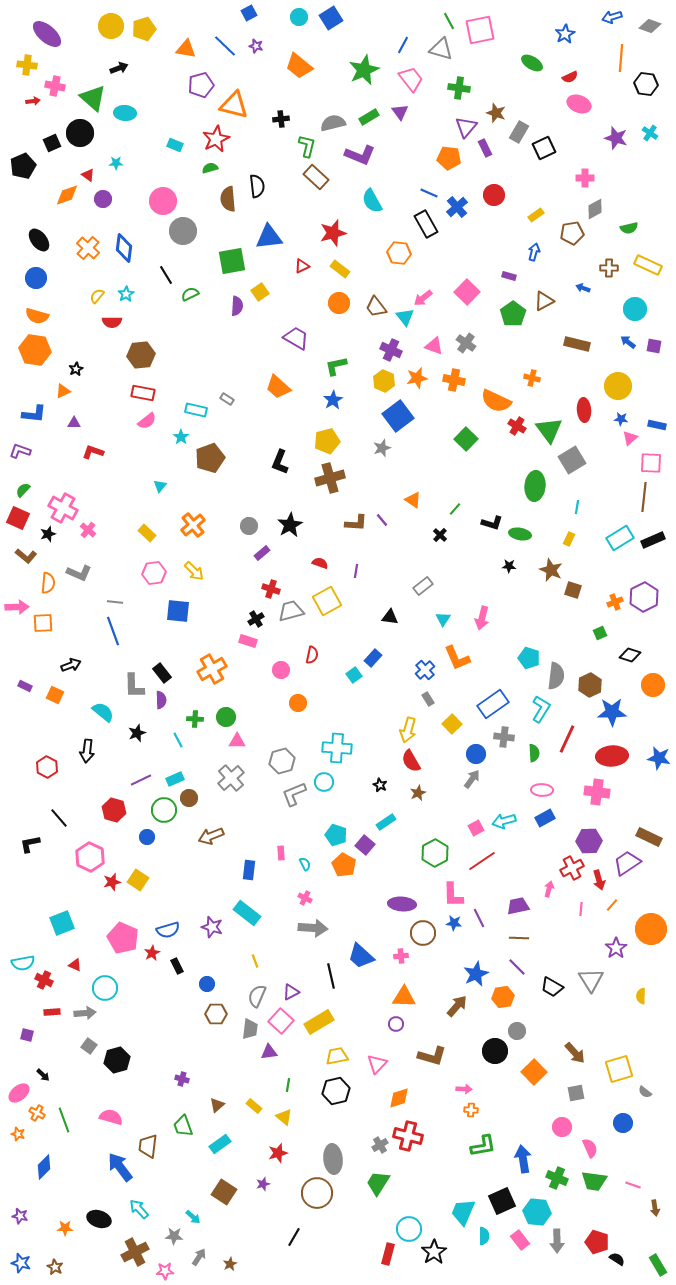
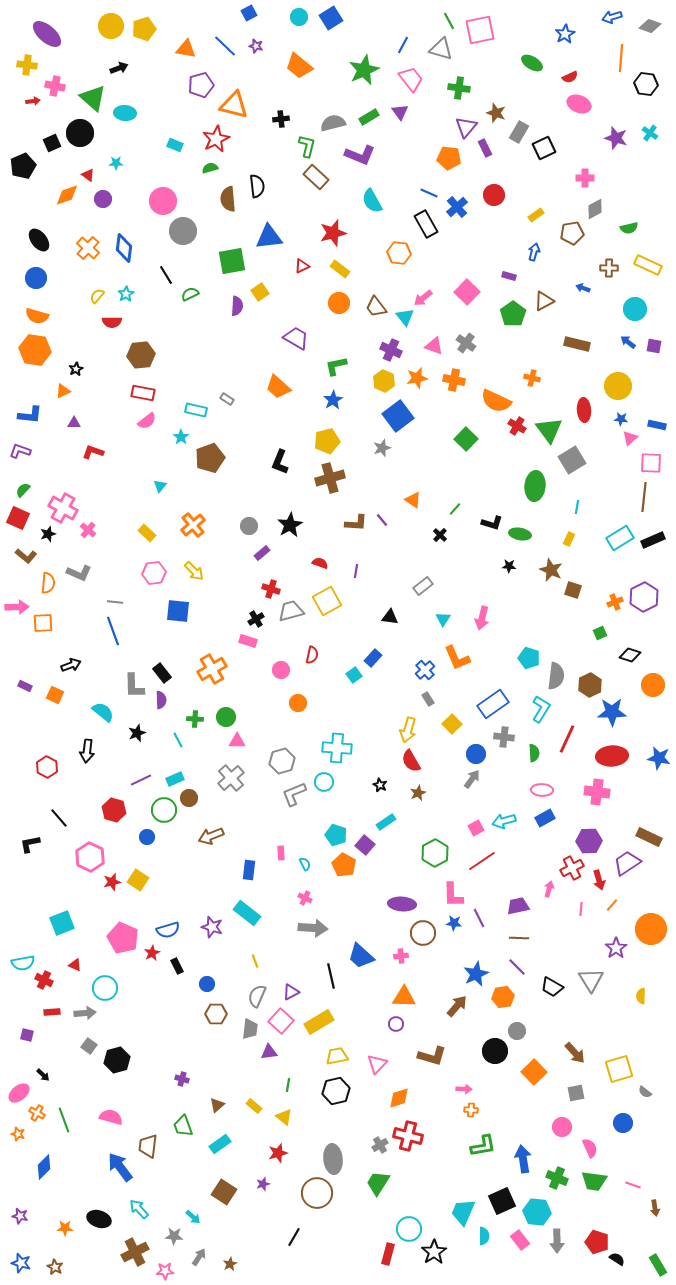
blue L-shape at (34, 414): moved 4 px left, 1 px down
